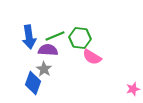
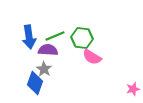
green hexagon: moved 2 px right
blue diamond: moved 2 px right
